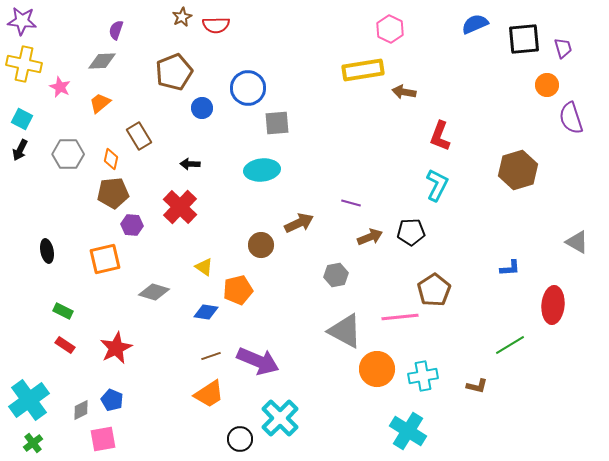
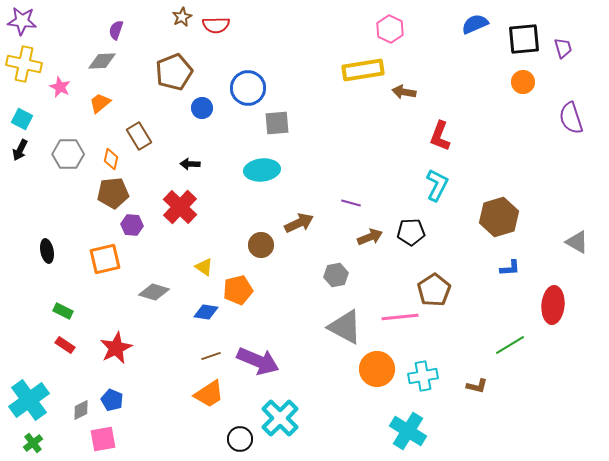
orange circle at (547, 85): moved 24 px left, 3 px up
brown hexagon at (518, 170): moved 19 px left, 47 px down
gray triangle at (345, 331): moved 4 px up
